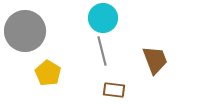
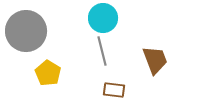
gray circle: moved 1 px right
